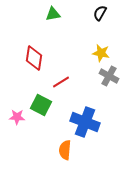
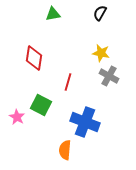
red line: moved 7 px right; rotated 42 degrees counterclockwise
pink star: rotated 28 degrees clockwise
